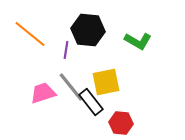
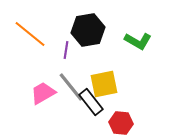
black hexagon: rotated 16 degrees counterclockwise
yellow square: moved 2 px left, 2 px down
pink trapezoid: rotated 12 degrees counterclockwise
